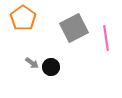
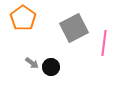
pink line: moved 2 px left, 5 px down; rotated 15 degrees clockwise
